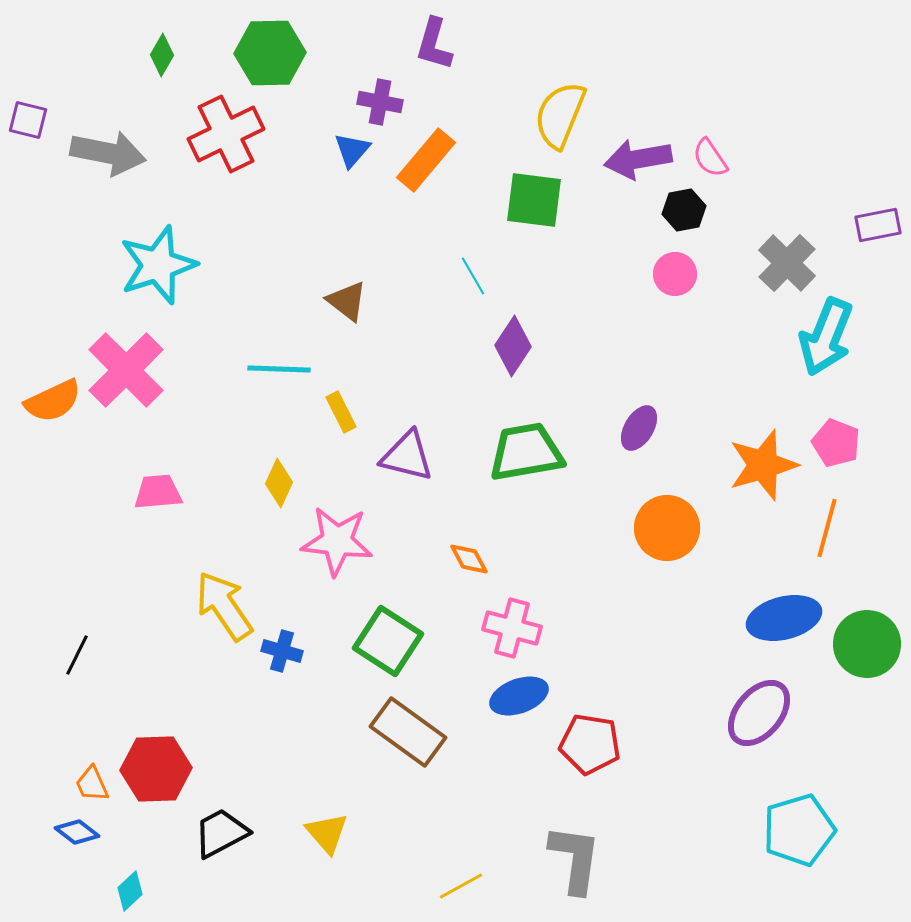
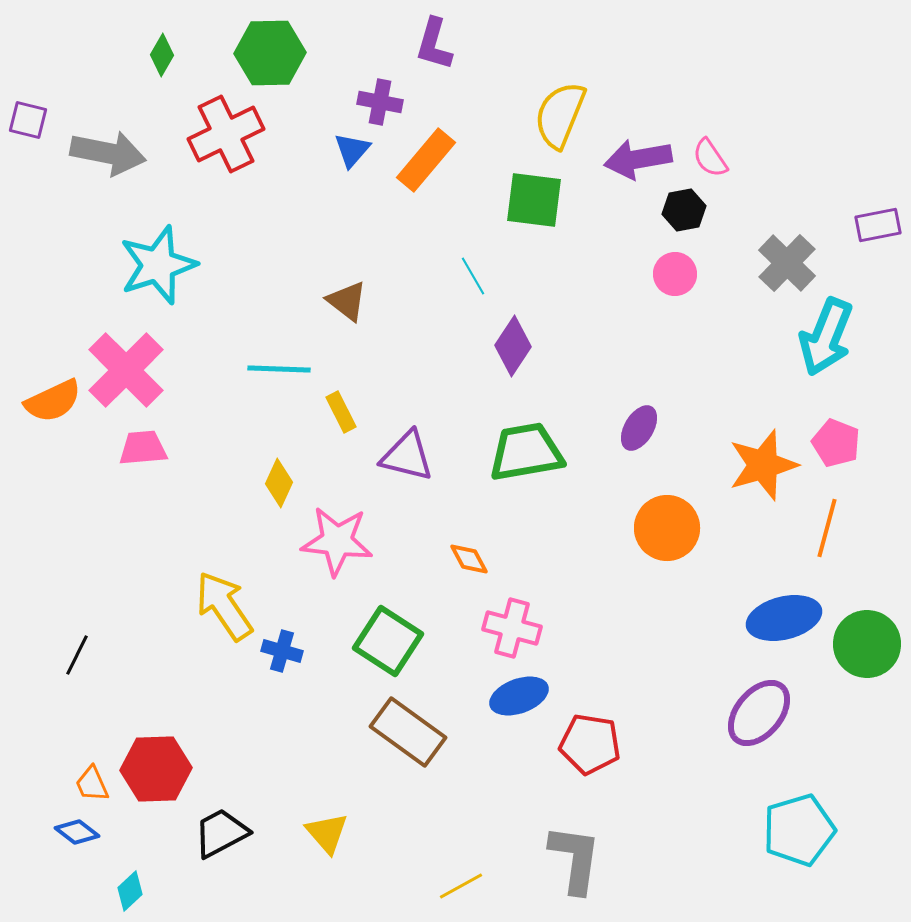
pink trapezoid at (158, 492): moved 15 px left, 44 px up
